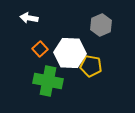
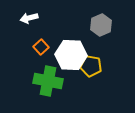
white arrow: rotated 24 degrees counterclockwise
orange square: moved 1 px right, 2 px up
white hexagon: moved 1 px right, 2 px down
